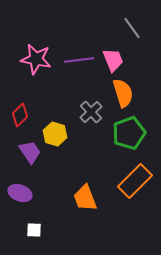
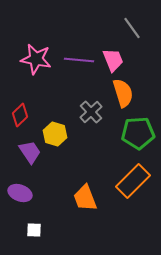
purple line: rotated 12 degrees clockwise
green pentagon: moved 9 px right; rotated 16 degrees clockwise
orange rectangle: moved 2 px left
